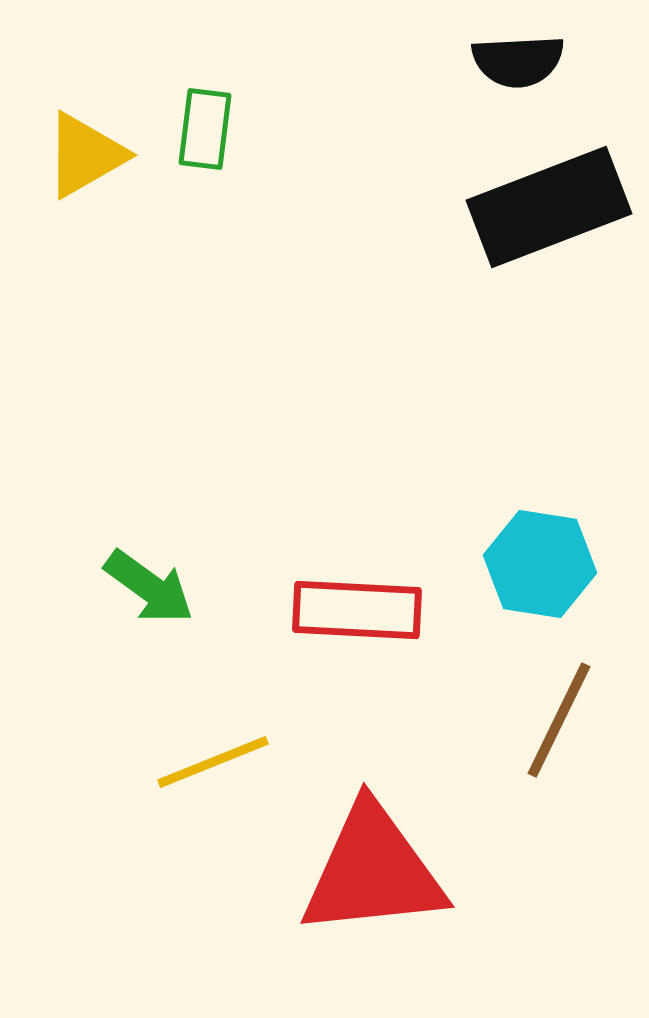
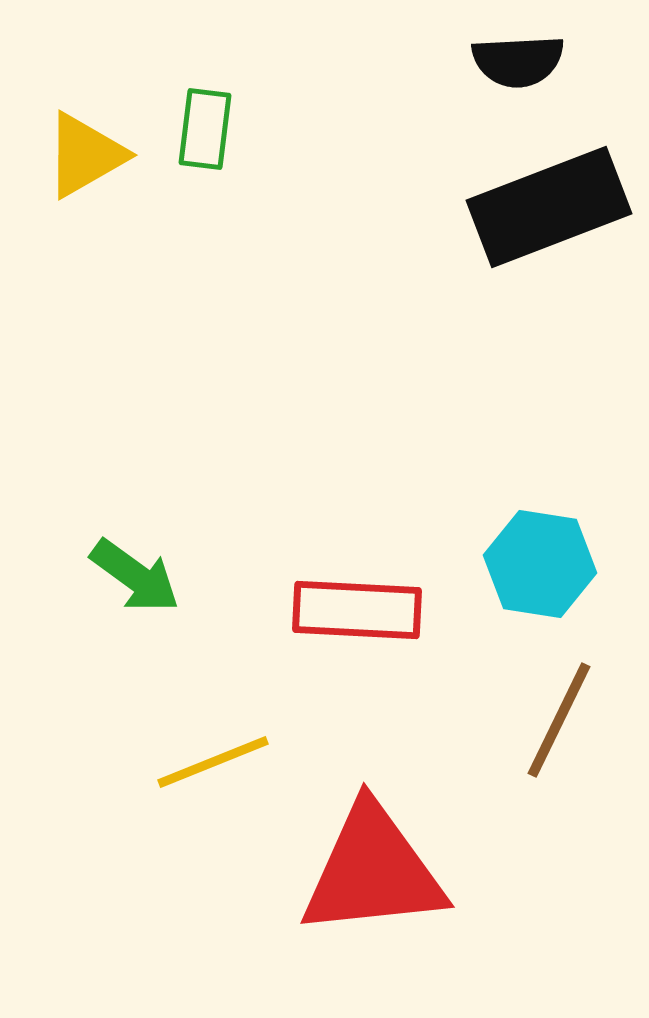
green arrow: moved 14 px left, 11 px up
